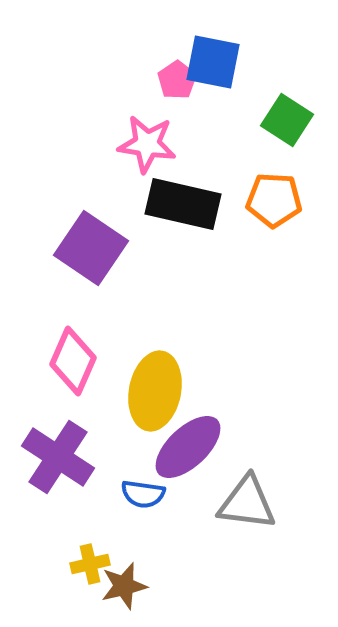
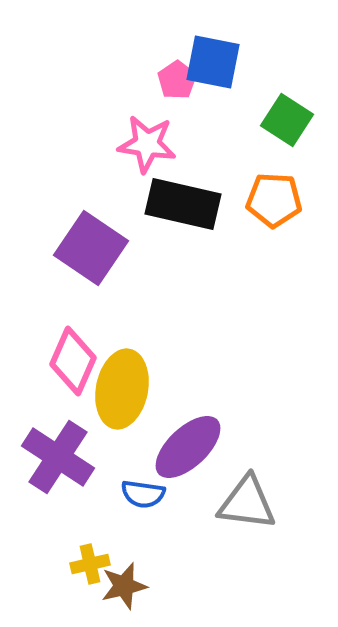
yellow ellipse: moved 33 px left, 2 px up
